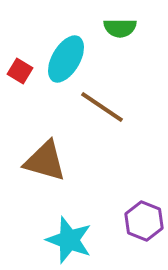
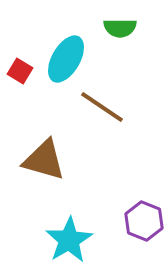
brown triangle: moved 1 px left, 1 px up
cyan star: rotated 21 degrees clockwise
